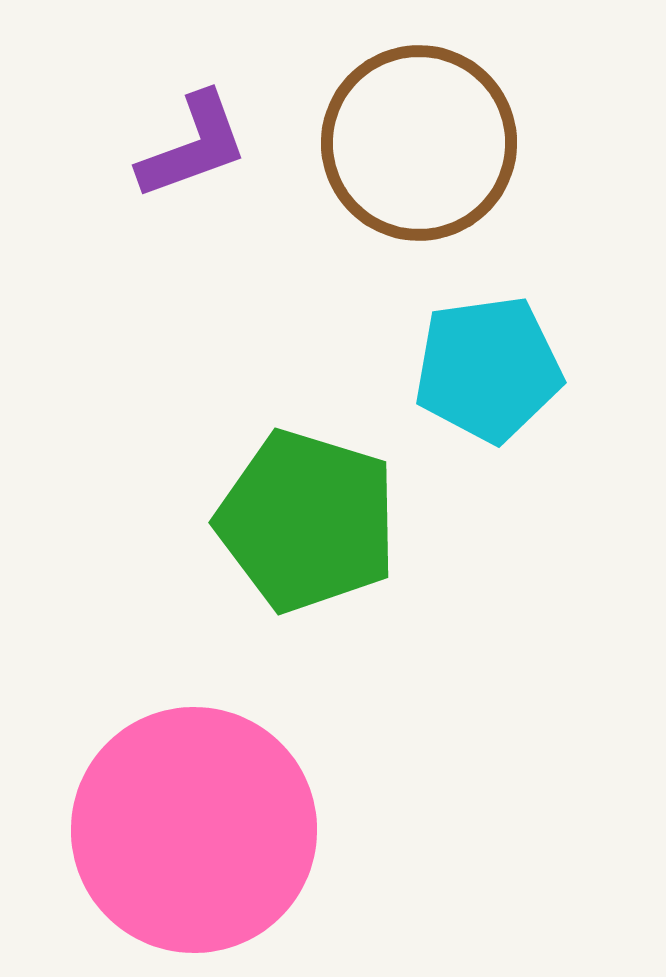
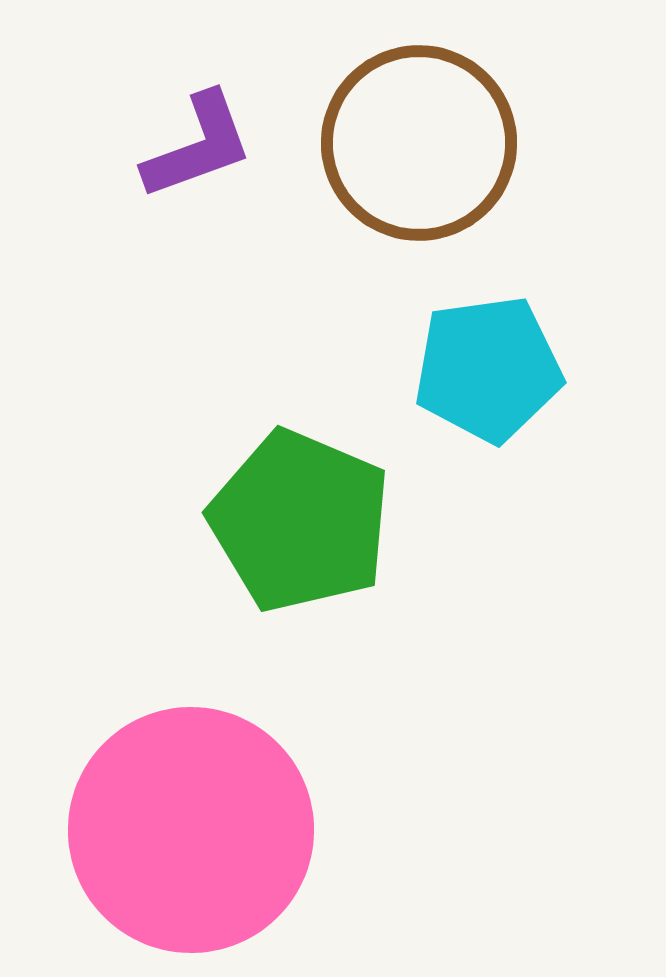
purple L-shape: moved 5 px right
green pentagon: moved 7 px left; rotated 6 degrees clockwise
pink circle: moved 3 px left
